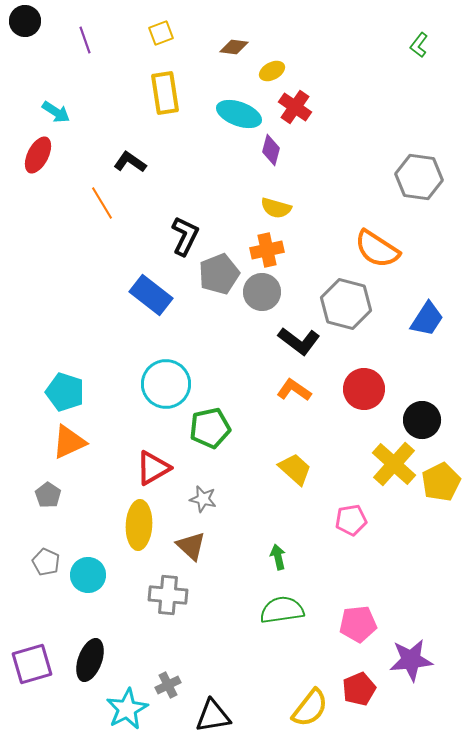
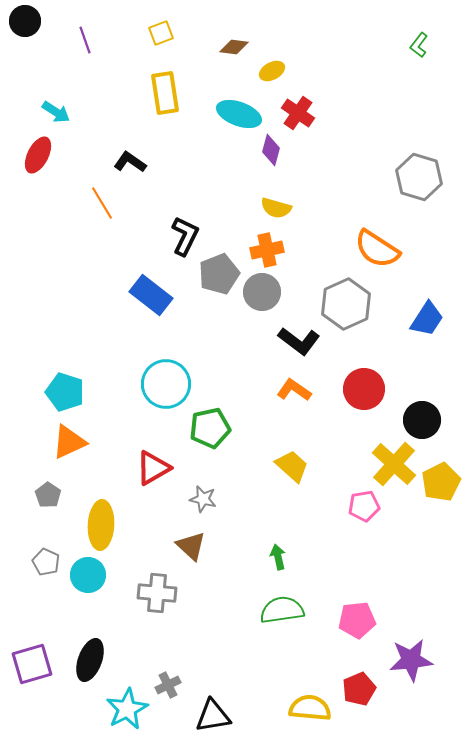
red cross at (295, 107): moved 3 px right, 6 px down
gray hexagon at (419, 177): rotated 9 degrees clockwise
gray hexagon at (346, 304): rotated 21 degrees clockwise
yellow trapezoid at (295, 469): moved 3 px left, 3 px up
pink pentagon at (351, 520): moved 13 px right, 14 px up
yellow ellipse at (139, 525): moved 38 px left
gray cross at (168, 595): moved 11 px left, 2 px up
pink pentagon at (358, 624): moved 1 px left, 4 px up
yellow semicircle at (310, 708): rotated 123 degrees counterclockwise
